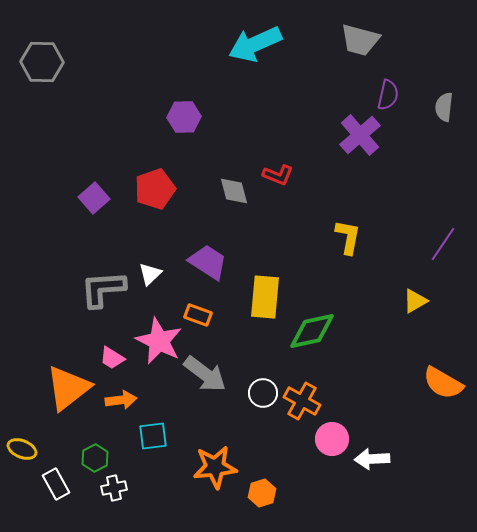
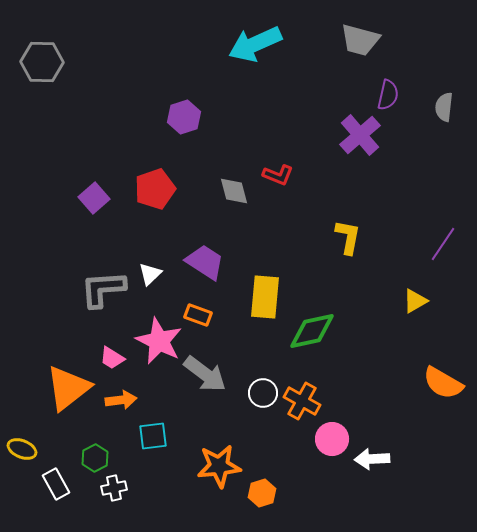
purple hexagon: rotated 16 degrees counterclockwise
purple trapezoid: moved 3 px left
orange star: moved 4 px right, 1 px up
